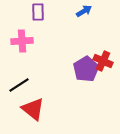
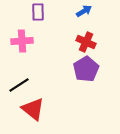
red cross: moved 17 px left, 19 px up
